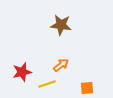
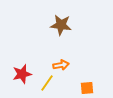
orange arrow: rotated 28 degrees clockwise
red star: moved 2 px down
yellow line: moved 1 px up; rotated 36 degrees counterclockwise
